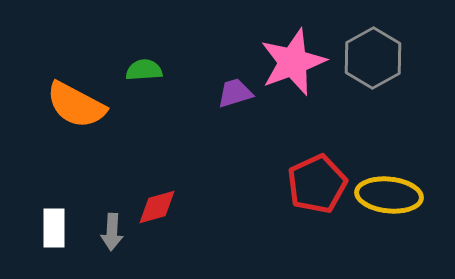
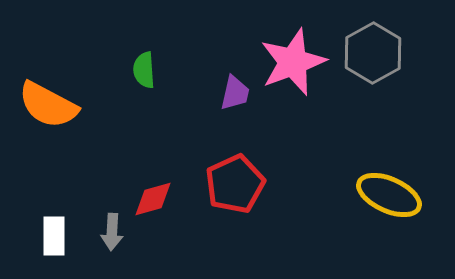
gray hexagon: moved 5 px up
green semicircle: rotated 90 degrees counterclockwise
purple trapezoid: rotated 120 degrees clockwise
orange semicircle: moved 28 px left
red pentagon: moved 82 px left
yellow ellipse: rotated 18 degrees clockwise
red diamond: moved 4 px left, 8 px up
white rectangle: moved 8 px down
